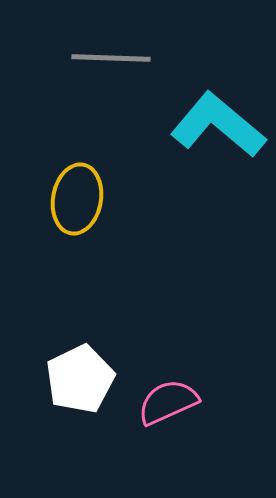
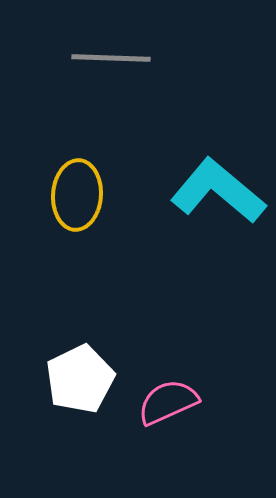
cyan L-shape: moved 66 px down
yellow ellipse: moved 4 px up; rotated 6 degrees counterclockwise
